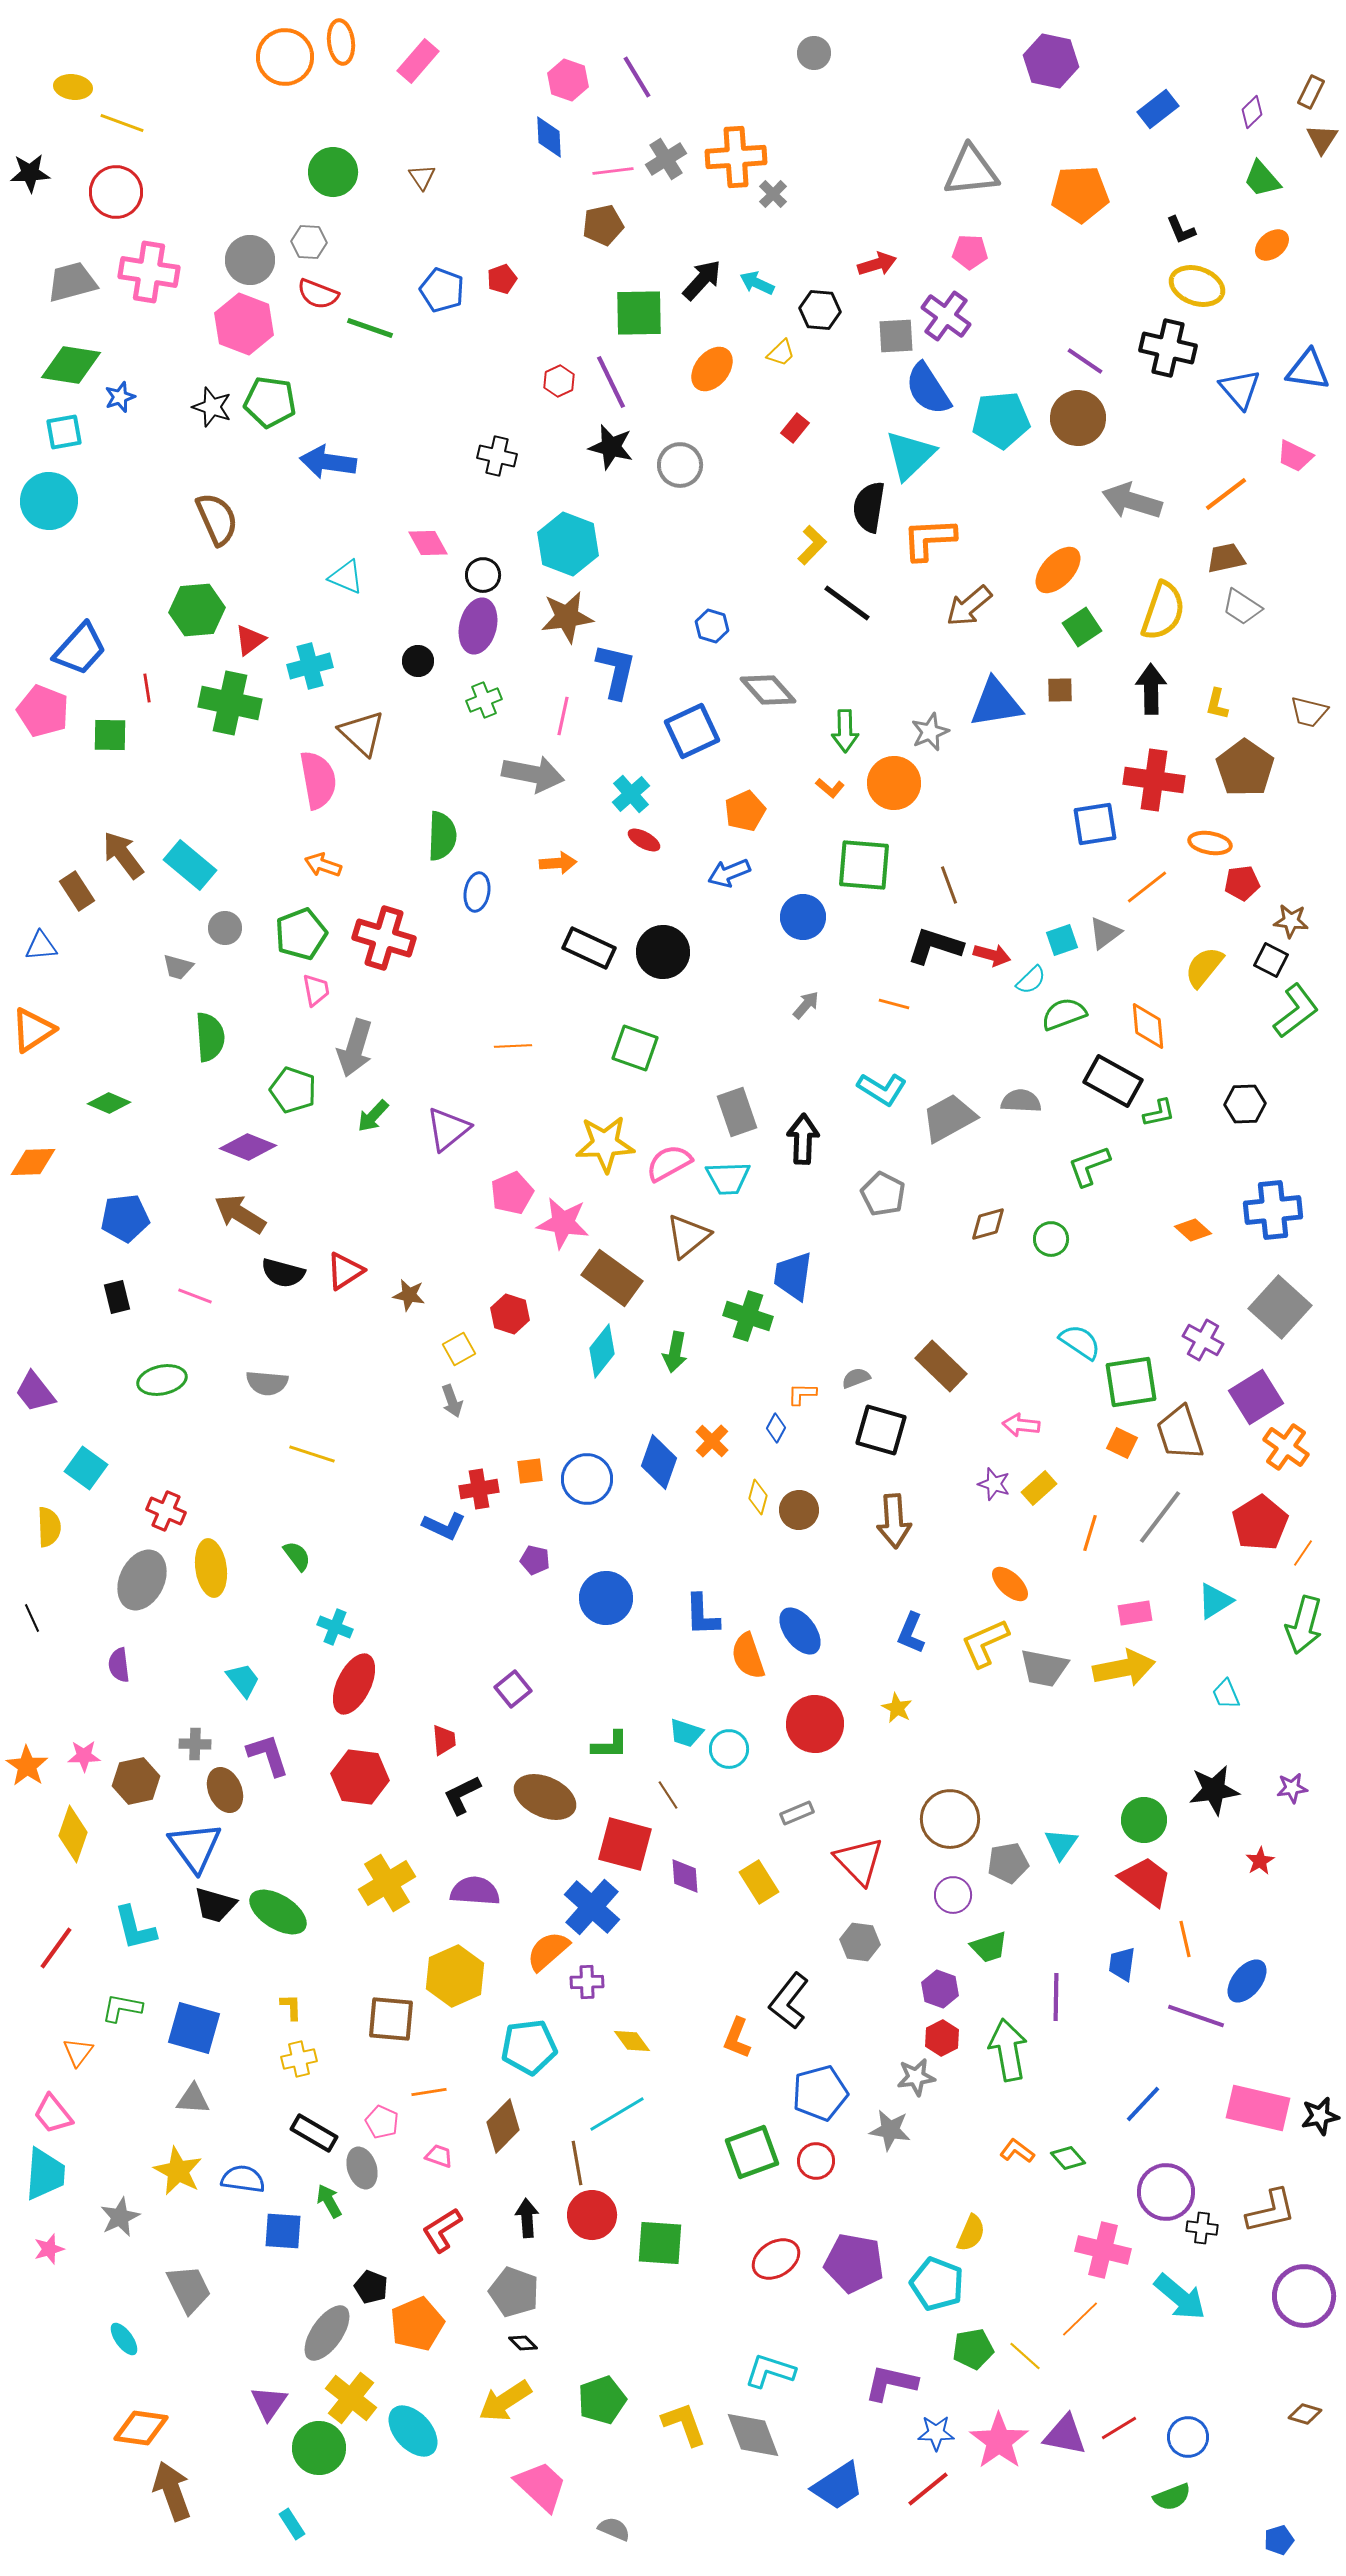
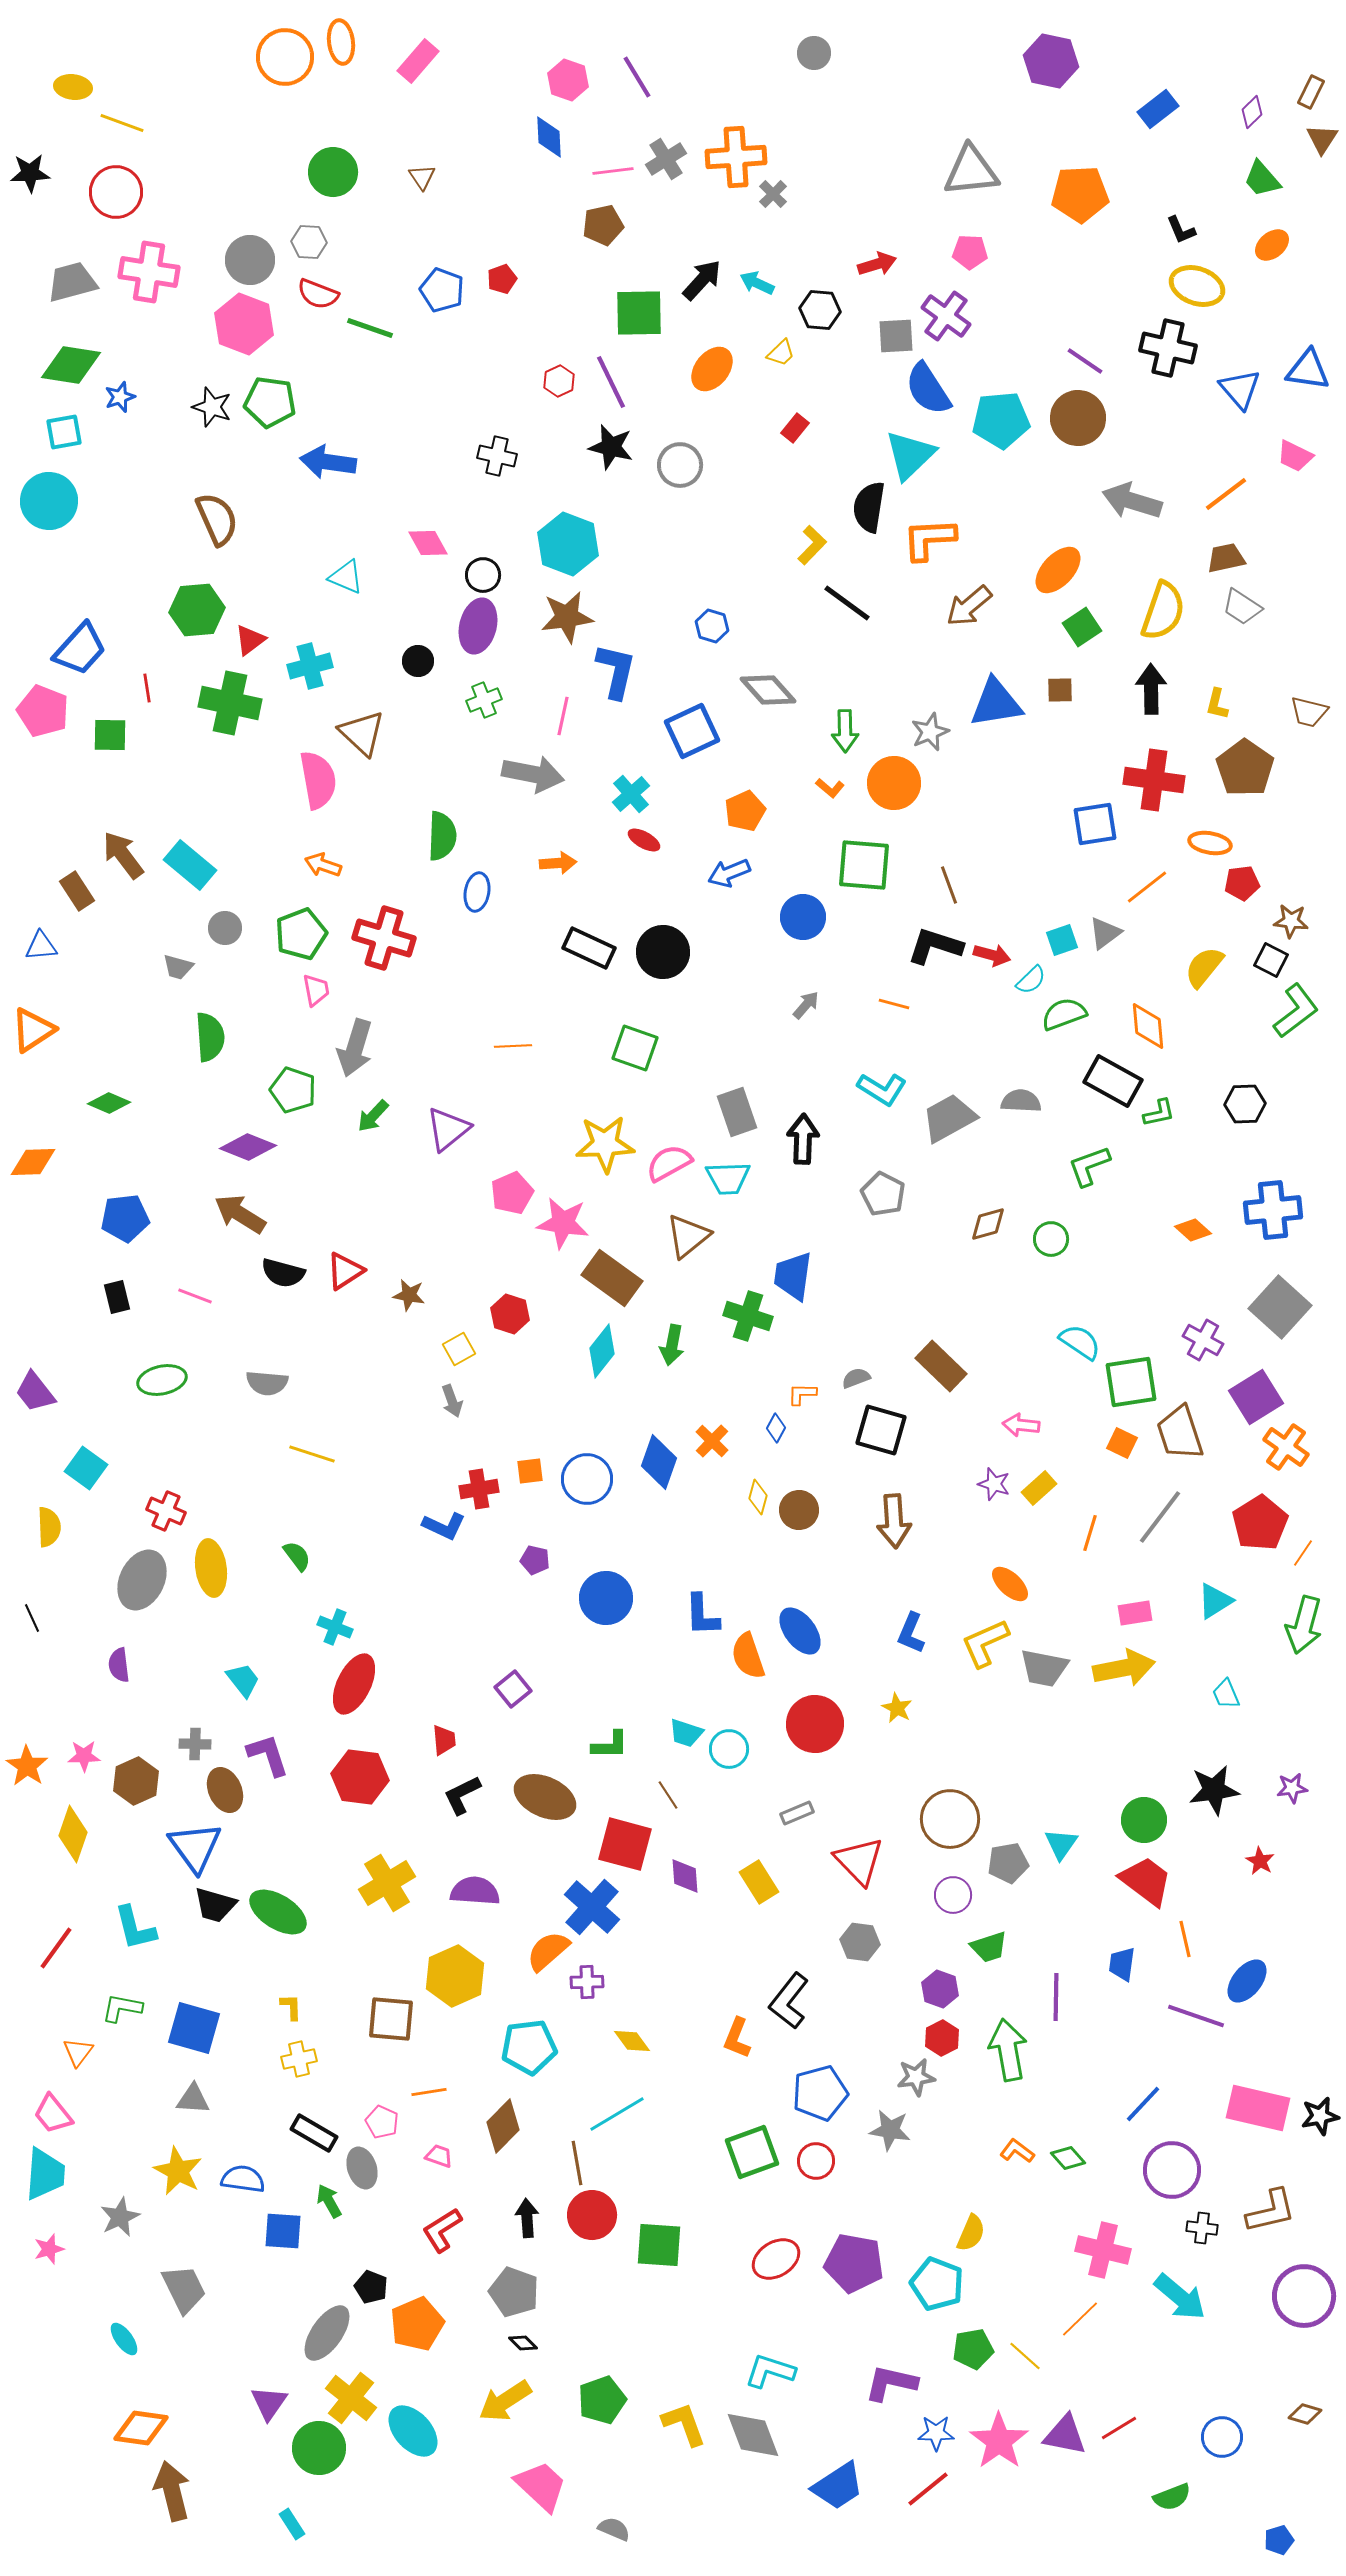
green arrow at (675, 1352): moved 3 px left, 7 px up
brown hexagon at (136, 1781): rotated 12 degrees counterclockwise
red star at (1260, 1861): rotated 12 degrees counterclockwise
purple circle at (1166, 2192): moved 6 px right, 22 px up
green square at (660, 2243): moved 1 px left, 2 px down
gray trapezoid at (189, 2289): moved 5 px left
blue circle at (1188, 2437): moved 34 px right
brown arrow at (172, 2491): rotated 6 degrees clockwise
